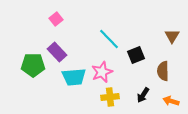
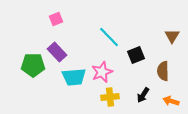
pink square: rotated 16 degrees clockwise
cyan line: moved 2 px up
